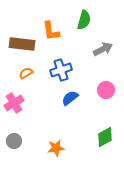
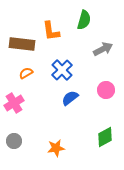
blue cross: moved 1 px right; rotated 25 degrees counterclockwise
